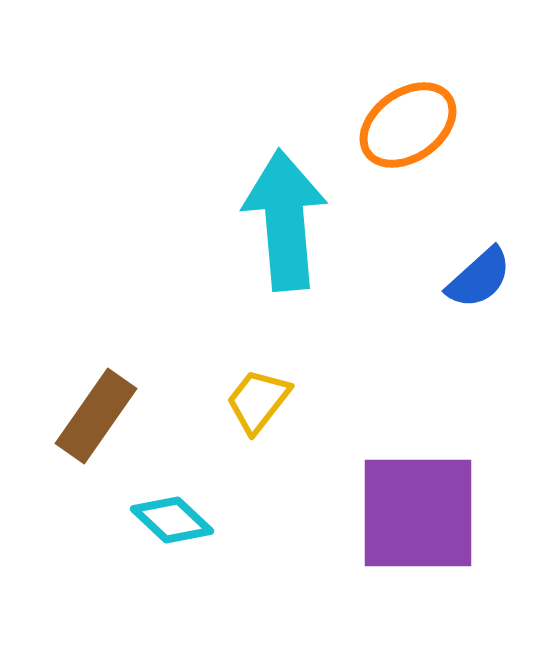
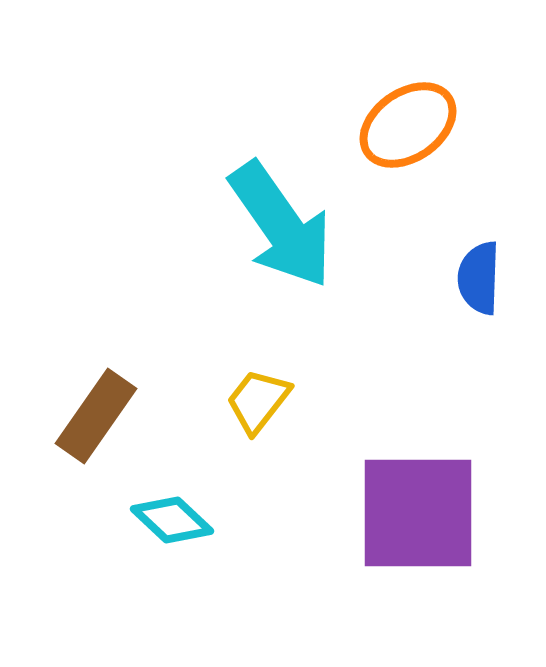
cyan arrow: moved 4 px left, 5 px down; rotated 150 degrees clockwise
blue semicircle: rotated 134 degrees clockwise
